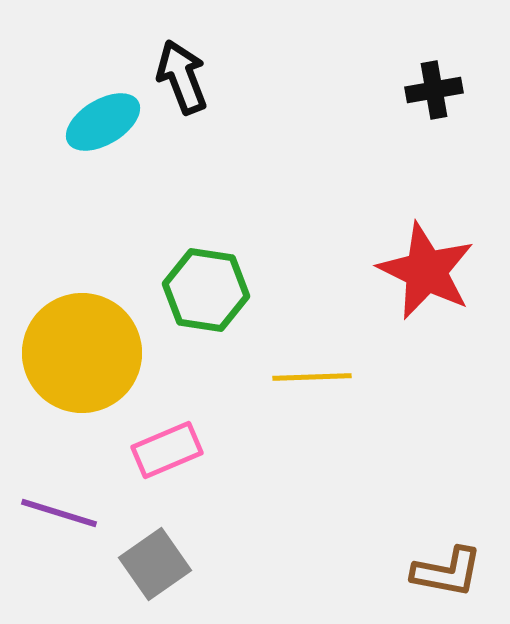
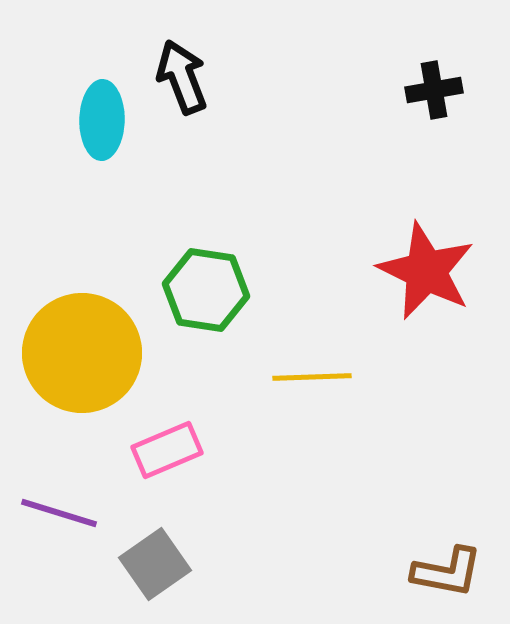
cyan ellipse: moved 1 px left, 2 px up; rotated 58 degrees counterclockwise
